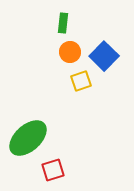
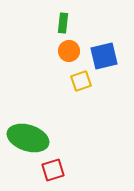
orange circle: moved 1 px left, 1 px up
blue square: rotated 32 degrees clockwise
green ellipse: rotated 60 degrees clockwise
